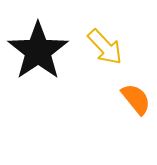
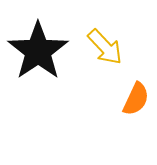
orange semicircle: rotated 64 degrees clockwise
